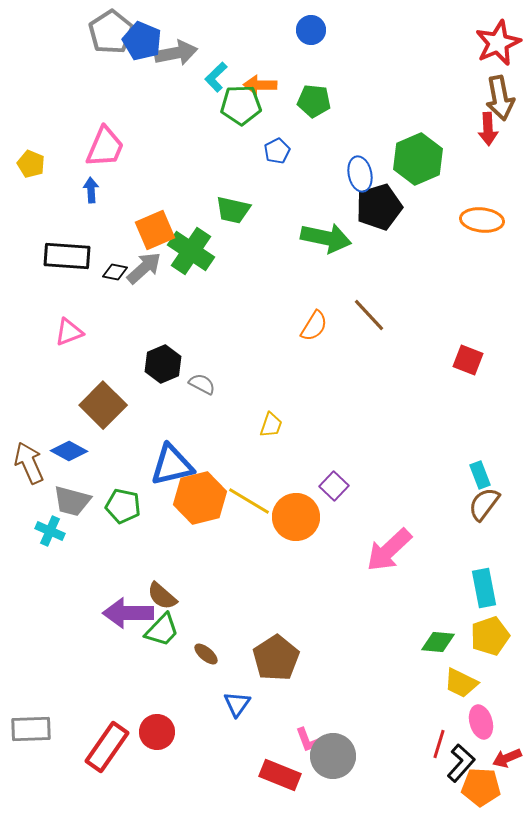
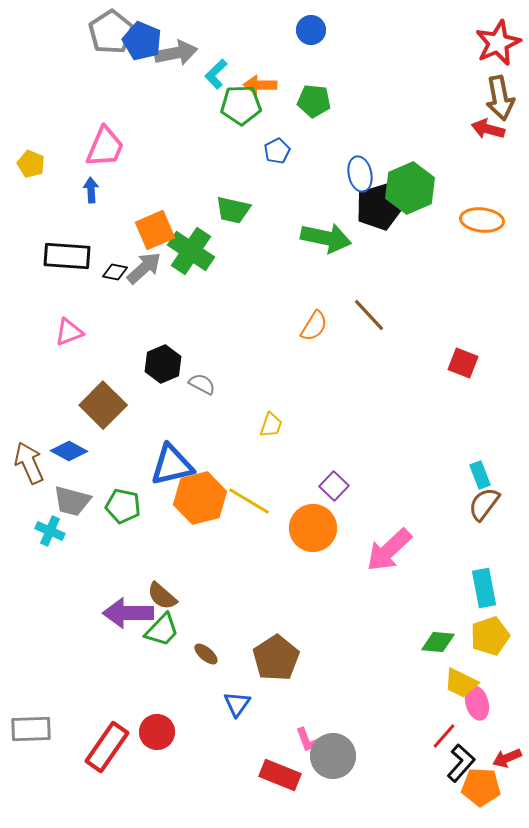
cyan L-shape at (216, 77): moved 3 px up
red arrow at (488, 129): rotated 108 degrees clockwise
green hexagon at (418, 159): moved 8 px left, 29 px down
red square at (468, 360): moved 5 px left, 3 px down
orange circle at (296, 517): moved 17 px right, 11 px down
pink ellipse at (481, 722): moved 4 px left, 19 px up
red line at (439, 744): moved 5 px right, 8 px up; rotated 24 degrees clockwise
